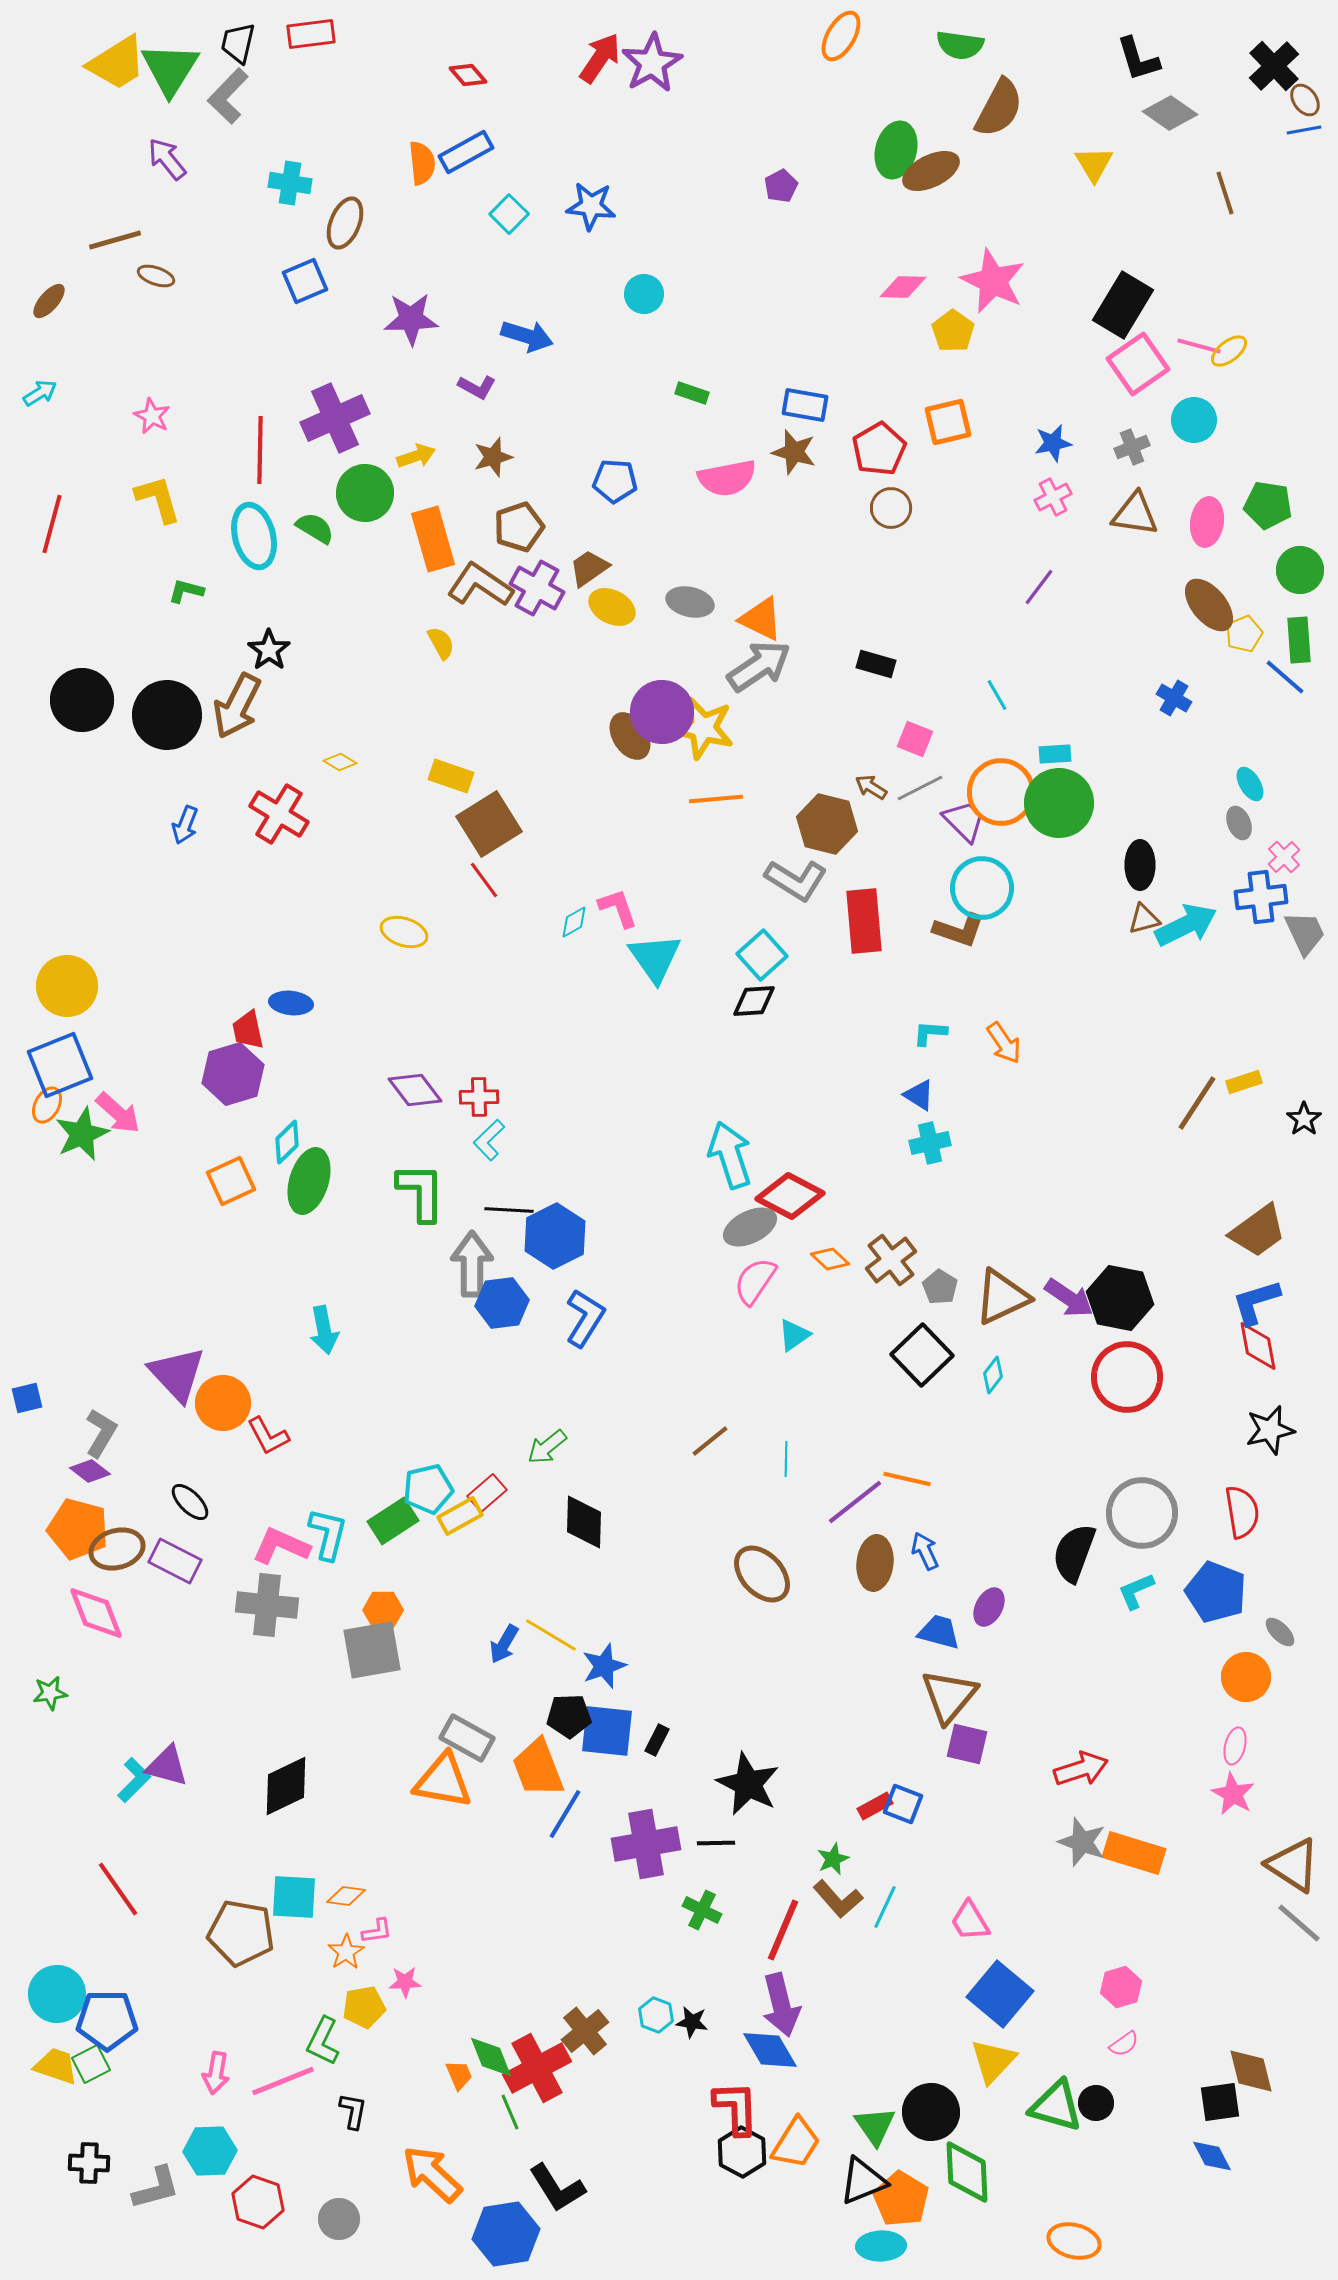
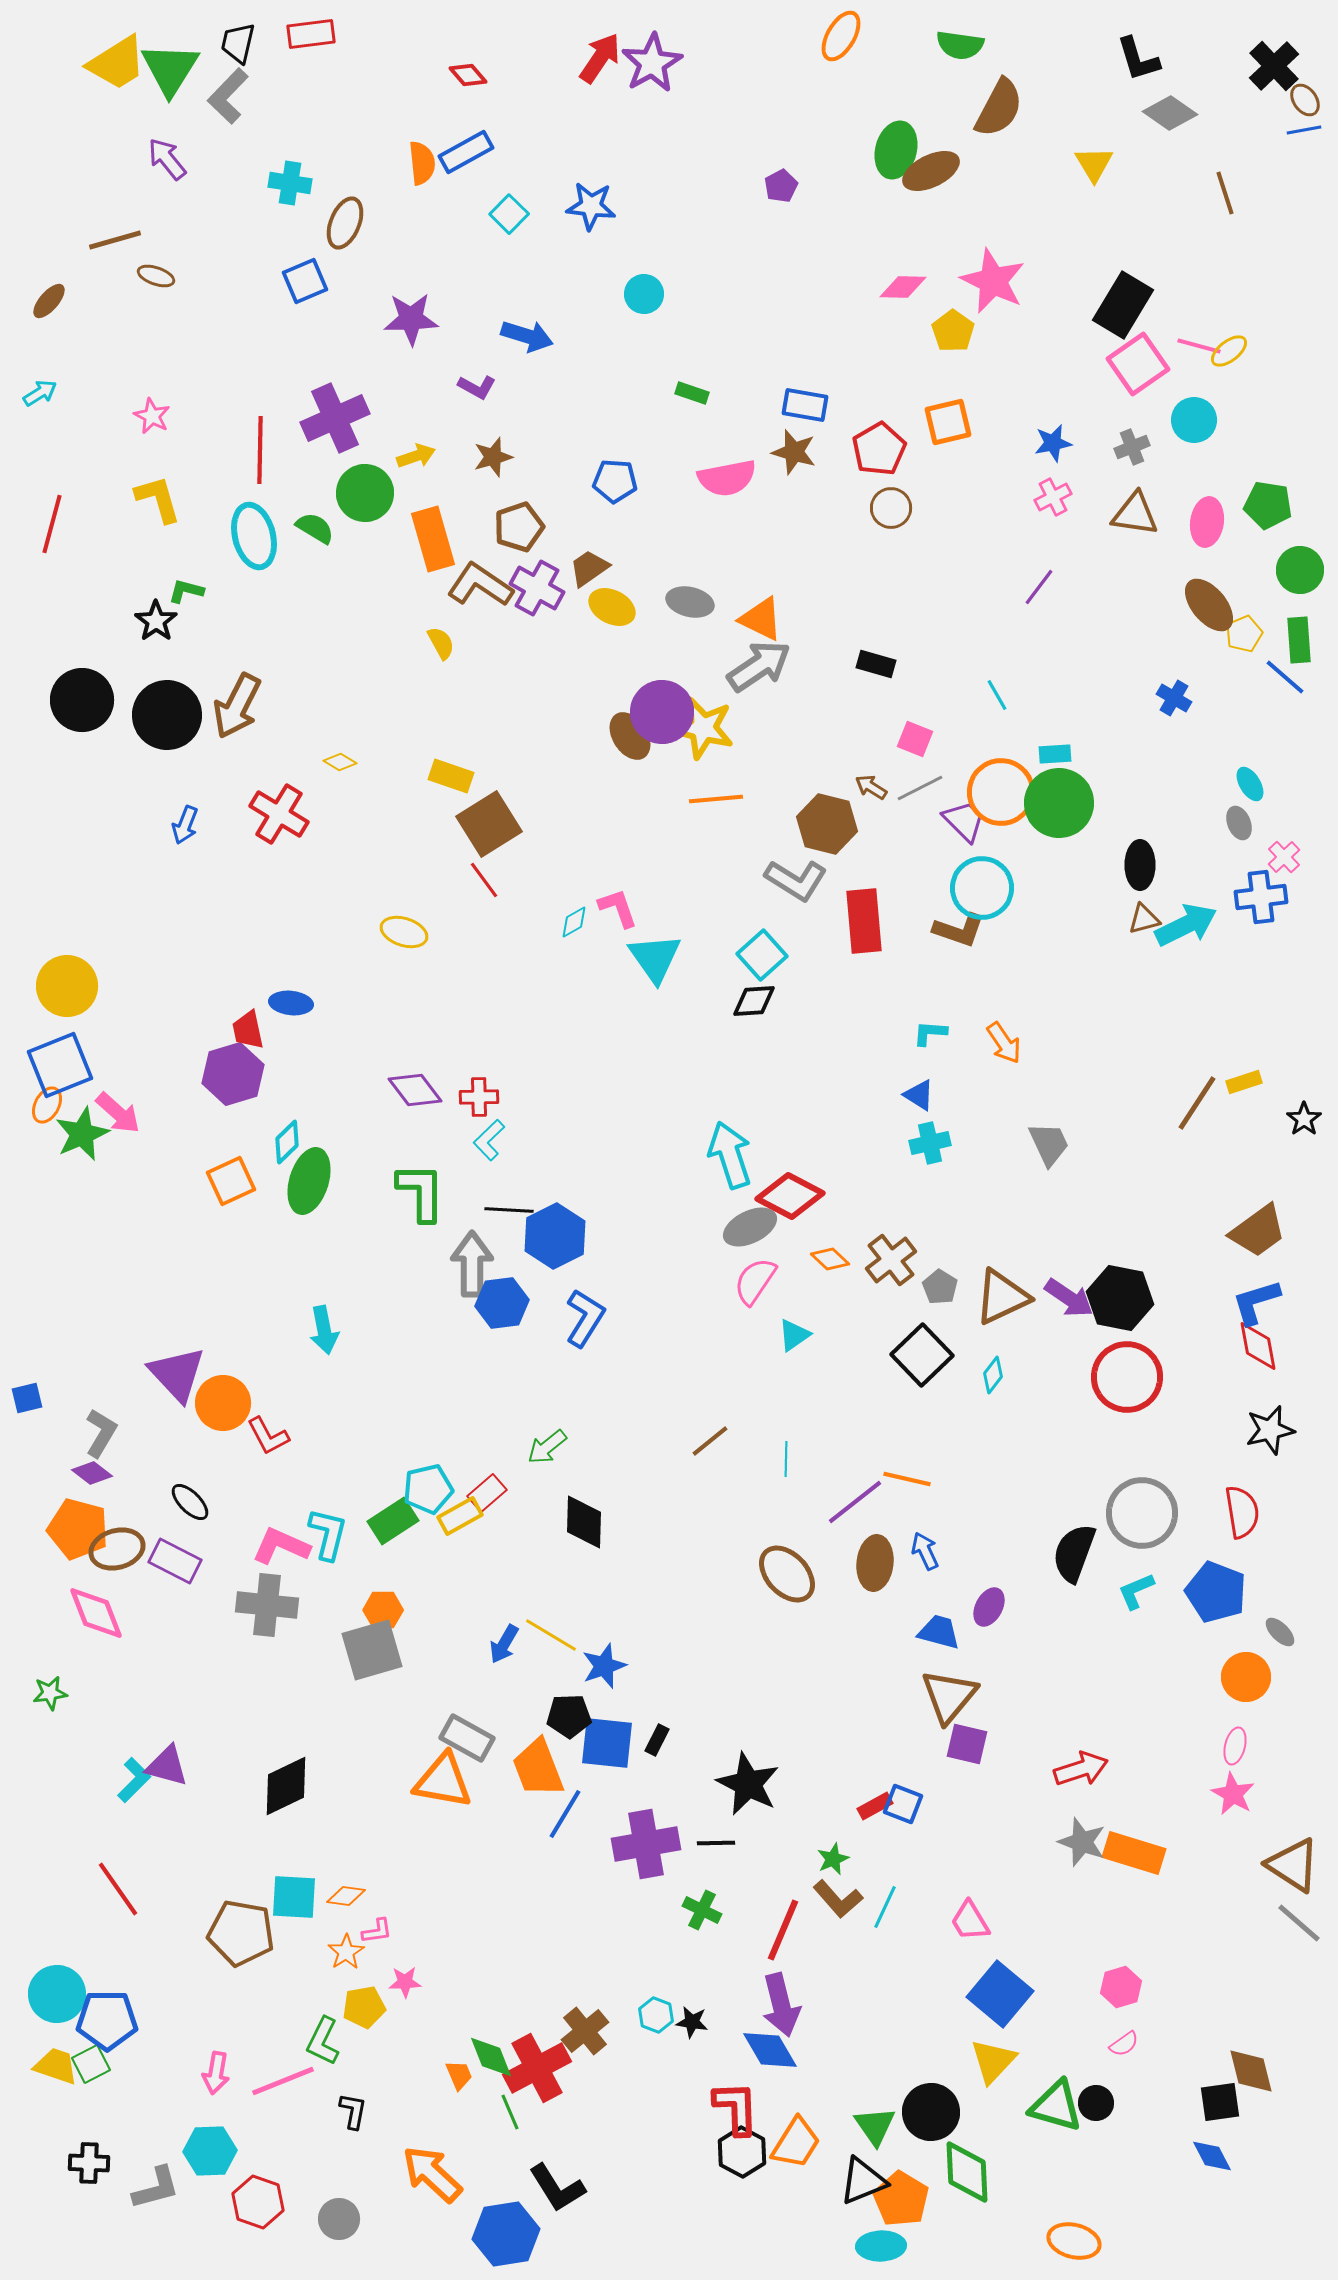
black star at (269, 650): moved 113 px left, 29 px up
gray trapezoid at (1305, 933): moved 256 px left, 211 px down
purple diamond at (90, 1471): moved 2 px right, 2 px down
brown ellipse at (762, 1574): moved 25 px right
gray square at (372, 1650): rotated 6 degrees counterclockwise
blue square at (607, 1731): moved 12 px down
